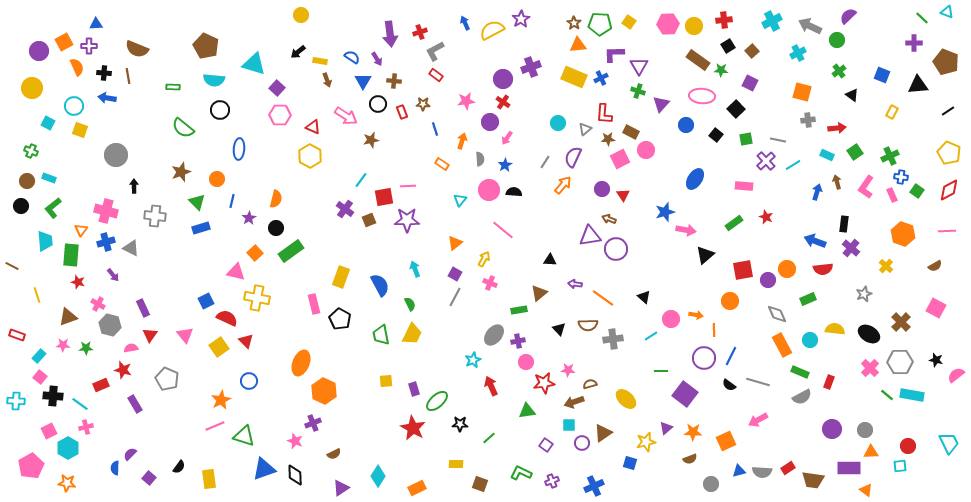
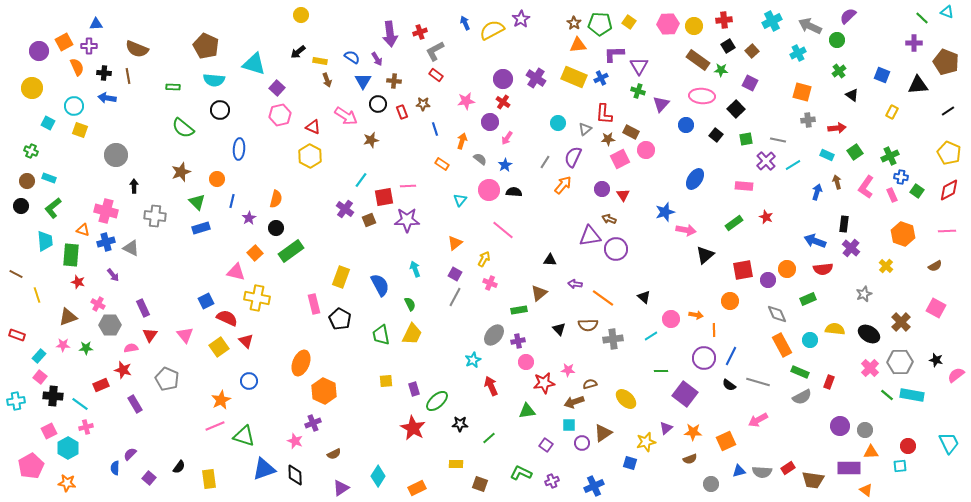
purple cross at (531, 67): moved 5 px right, 11 px down; rotated 36 degrees counterclockwise
pink hexagon at (280, 115): rotated 15 degrees counterclockwise
gray semicircle at (480, 159): rotated 48 degrees counterclockwise
orange triangle at (81, 230): moved 2 px right; rotated 48 degrees counterclockwise
brown line at (12, 266): moved 4 px right, 8 px down
gray hexagon at (110, 325): rotated 15 degrees counterclockwise
cyan cross at (16, 401): rotated 12 degrees counterclockwise
purple circle at (832, 429): moved 8 px right, 3 px up
